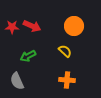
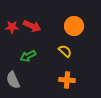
gray semicircle: moved 4 px left, 1 px up
